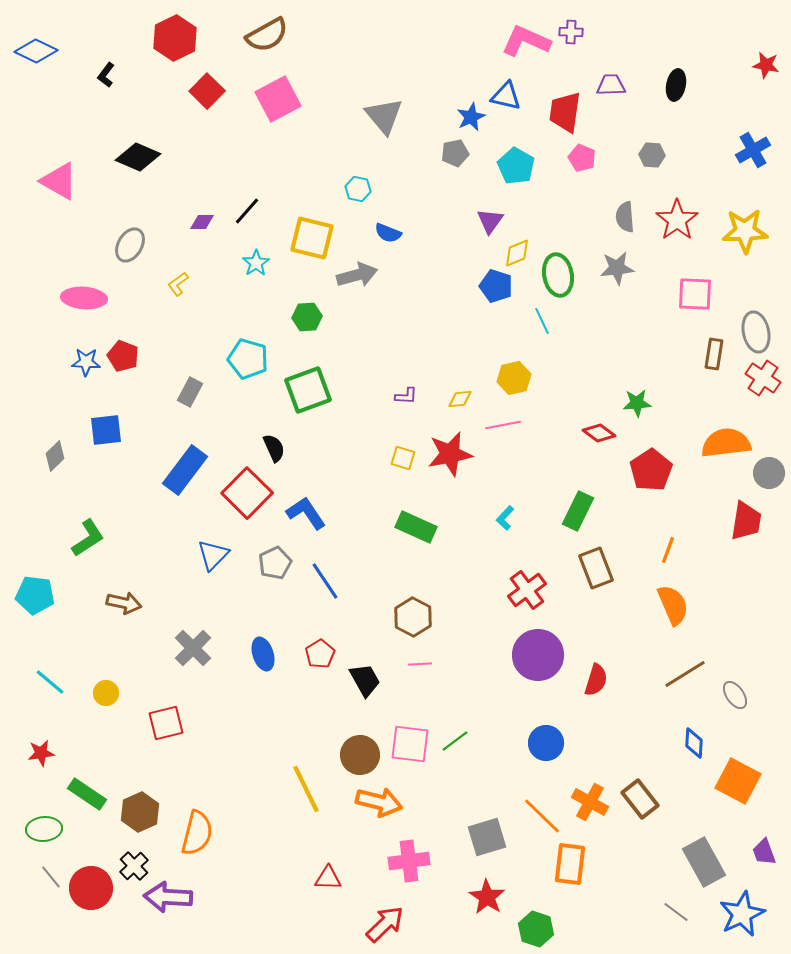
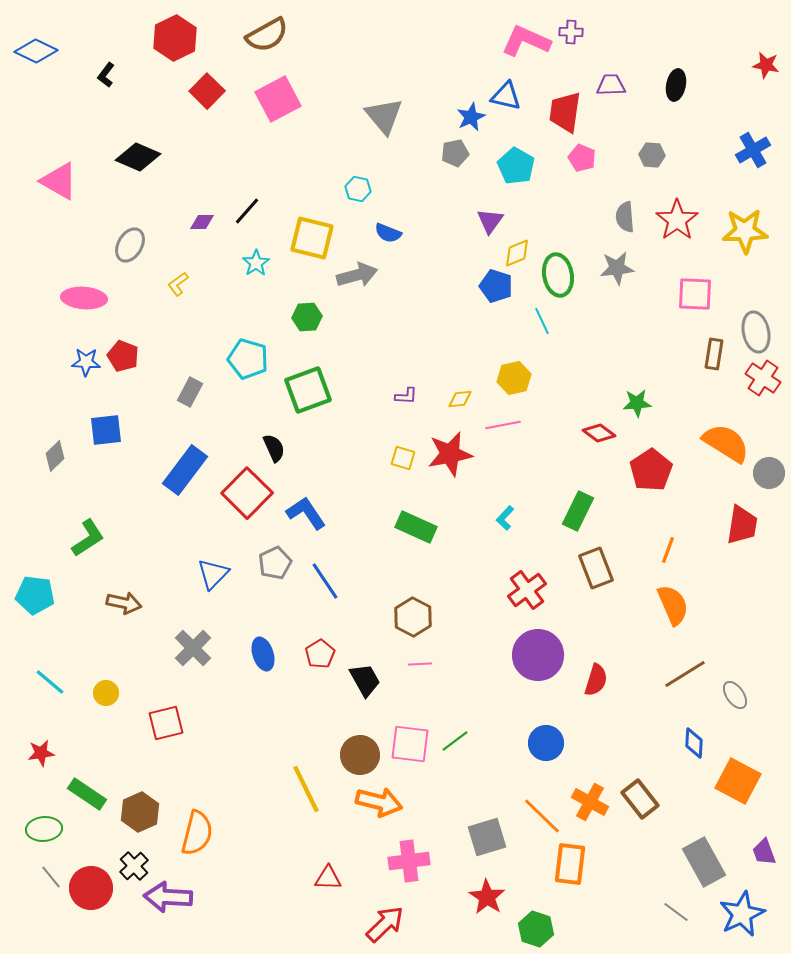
orange semicircle at (726, 443): rotated 39 degrees clockwise
red trapezoid at (746, 521): moved 4 px left, 4 px down
blue triangle at (213, 555): moved 19 px down
